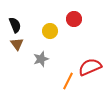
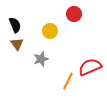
red circle: moved 5 px up
